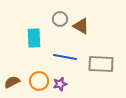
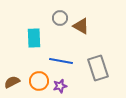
gray circle: moved 1 px up
blue line: moved 4 px left, 4 px down
gray rectangle: moved 3 px left, 4 px down; rotated 70 degrees clockwise
purple star: moved 2 px down
